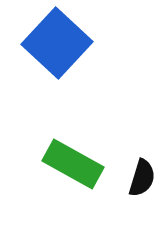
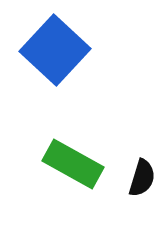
blue square: moved 2 px left, 7 px down
